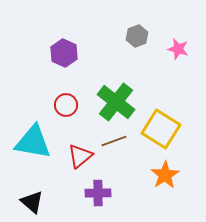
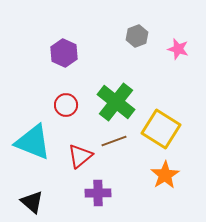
cyan triangle: rotated 12 degrees clockwise
